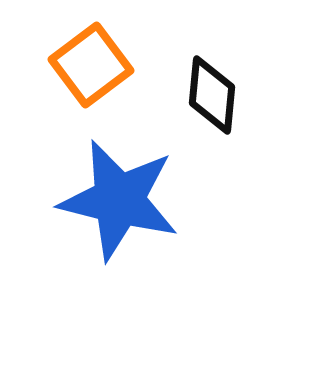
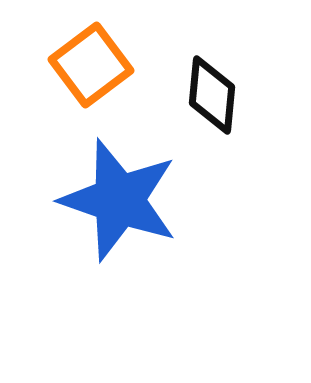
blue star: rotated 5 degrees clockwise
